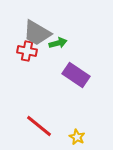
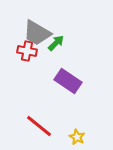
green arrow: moved 2 px left; rotated 30 degrees counterclockwise
purple rectangle: moved 8 px left, 6 px down
